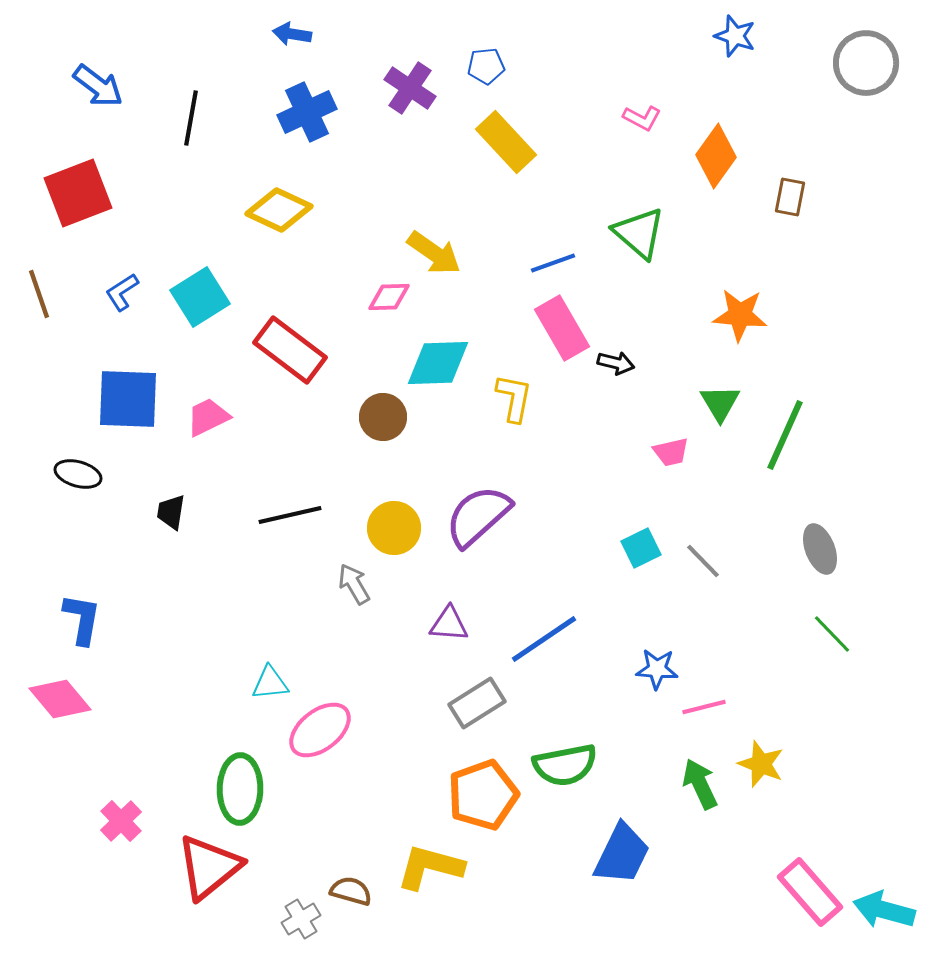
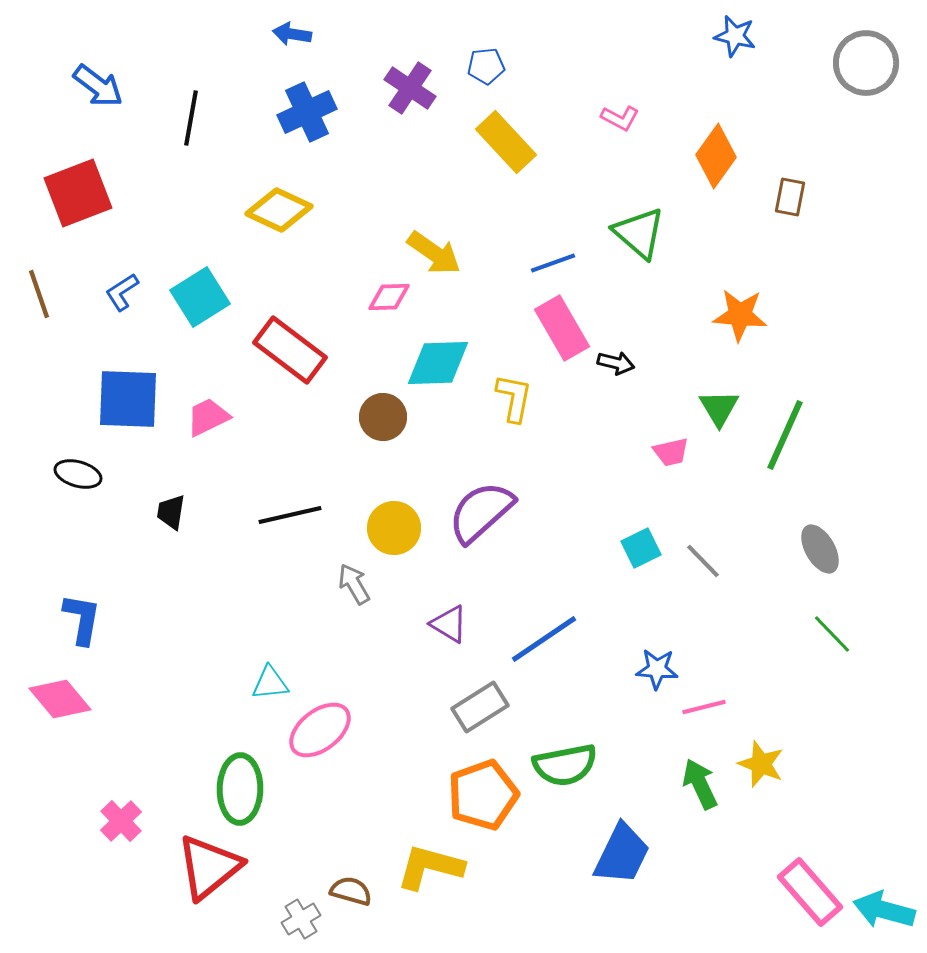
blue star at (735, 36): rotated 6 degrees counterclockwise
pink L-shape at (642, 118): moved 22 px left
green triangle at (720, 403): moved 1 px left, 5 px down
purple semicircle at (478, 516): moved 3 px right, 4 px up
gray ellipse at (820, 549): rotated 9 degrees counterclockwise
purple triangle at (449, 624): rotated 27 degrees clockwise
gray rectangle at (477, 703): moved 3 px right, 4 px down
